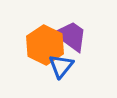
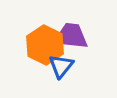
purple trapezoid: rotated 30 degrees counterclockwise
